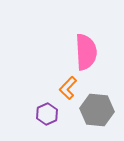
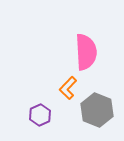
gray hexagon: rotated 16 degrees clockwise
purple hexagon: moved 7 px left, 1 px down
